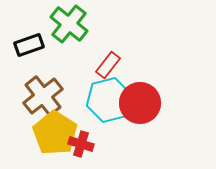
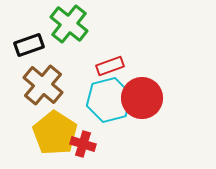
red rectangle: moved 2 px right, 1 px down; rotated 32 degrees clockwise
brown cross: moved 11 px up; rotated 12 degrees counterclockwise
red circle: moved 2 px right, 5 px up
red cross: moved 2 px right
